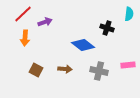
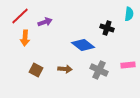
red line: moved 3 px left, 2 px down
gray cross: moved 1 px up; rotated 12 degrees clockwise
